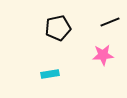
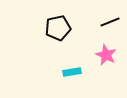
pink star: moved 3 px right; rotated 30 degrees clockwise
cyan rectangle: moved 22 px right, 2 px up
